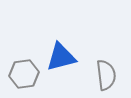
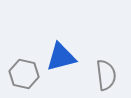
gray hexagon: rotated 20 degrees clockwise
